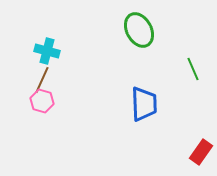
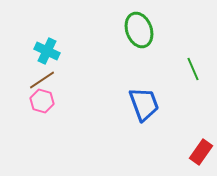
green ellipse: rotated 8 degrees clockwise
cyan cross: rotated 10 degrees clockwise
brown line: rotated 32 degrees clockwise
blue trapezoid: rotated 18 degrees counterclockwise
